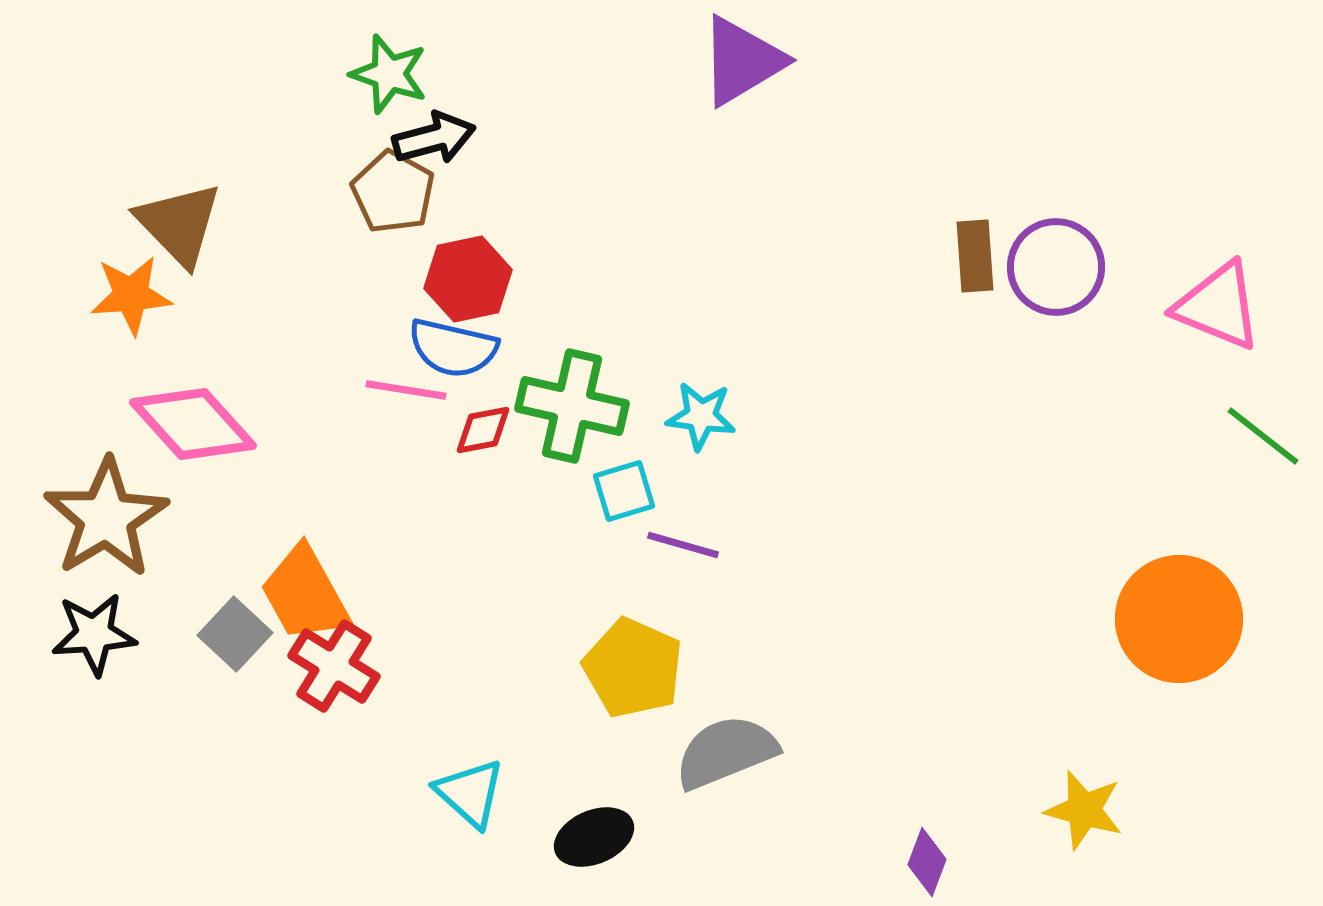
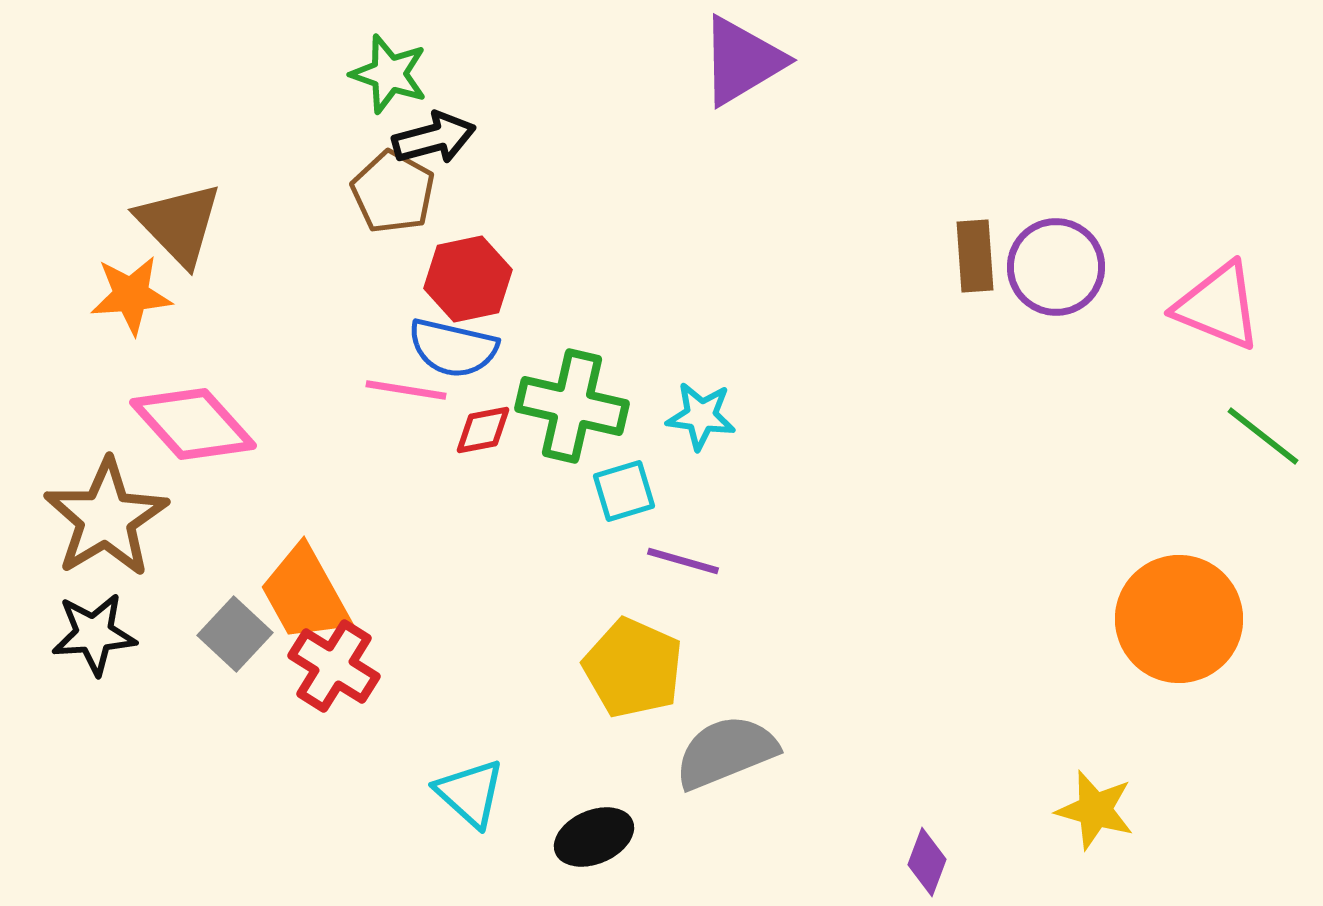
purple line: moved 16 px down
yellow star: moved 11 px right
